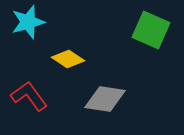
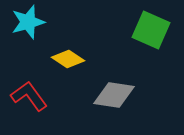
gray diamond: moved 9 px right, 4 px up
